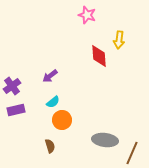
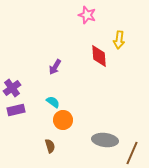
purple arrow: moved 5 px right, 9 px up; rotated 21 degrees counterclockwise
purple cross: moved 2 px down
cyan semicircle: rotated 104 degrees counterclockwise
orange circle: moved 1 px right
